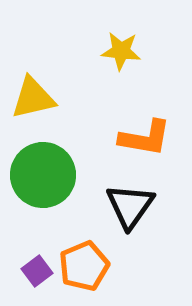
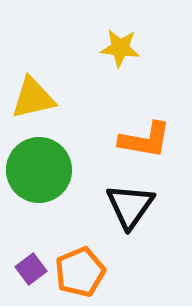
yellow star: moved 1 px left, 3 px up
orange L-shape: moved 2 px down
green circle: moved 4 px left, 5 px up
orange pentagon: moved 4 px left, 6 px down
purple square: moved 6 px left, 2 px up
